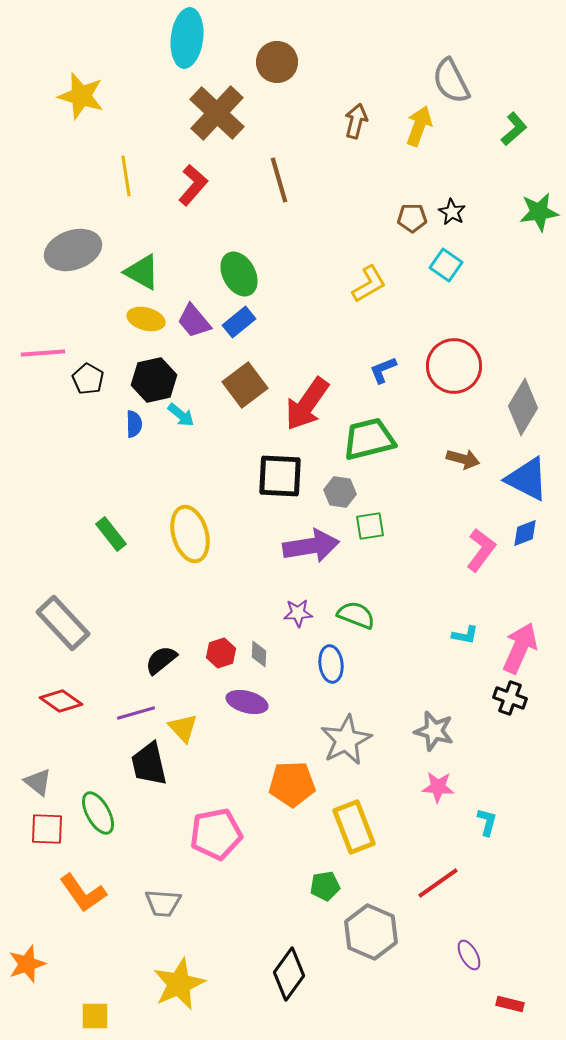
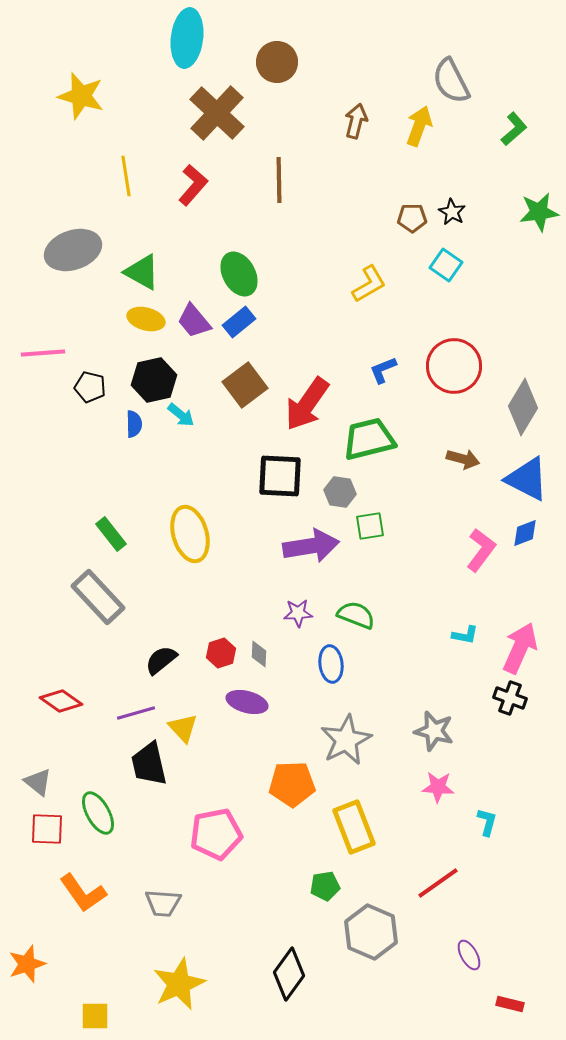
brown line at (279, 180): rotated 15 degrees clockwise
black pentagon at (88, 379): moved 2 px right, 8 px down; rotated 16 degrees counterclockwise
gray rectangle at (63, 623): moved 35 px right, 26 px up
